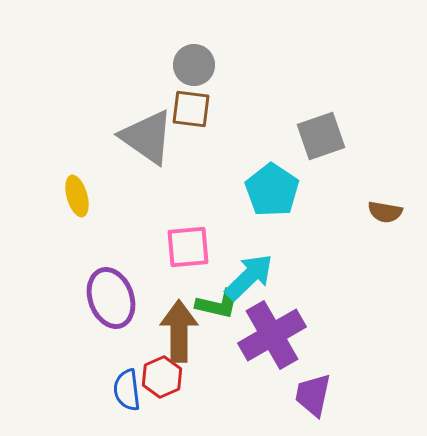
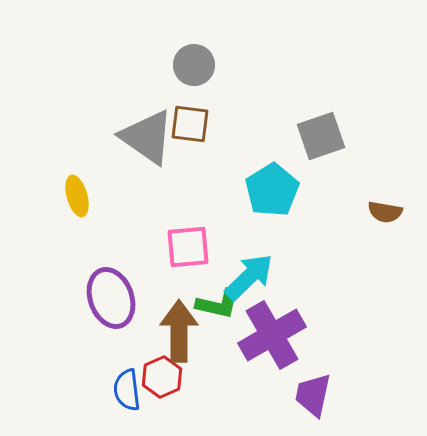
brown square: moved 1 px left, 15 px down
cyan pentagon: rotated 6 degrees clockwise
